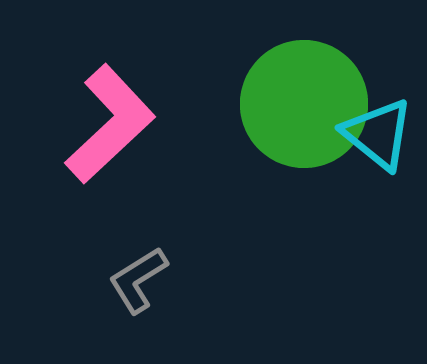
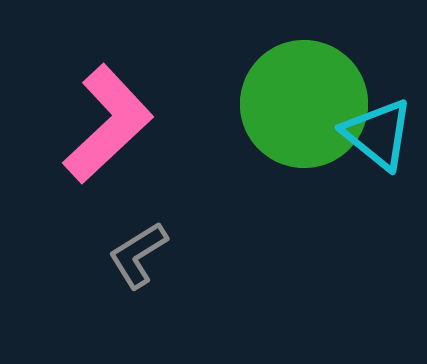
pink L-shape: moved 2 px left
gray L-shape: moved 25 px up
